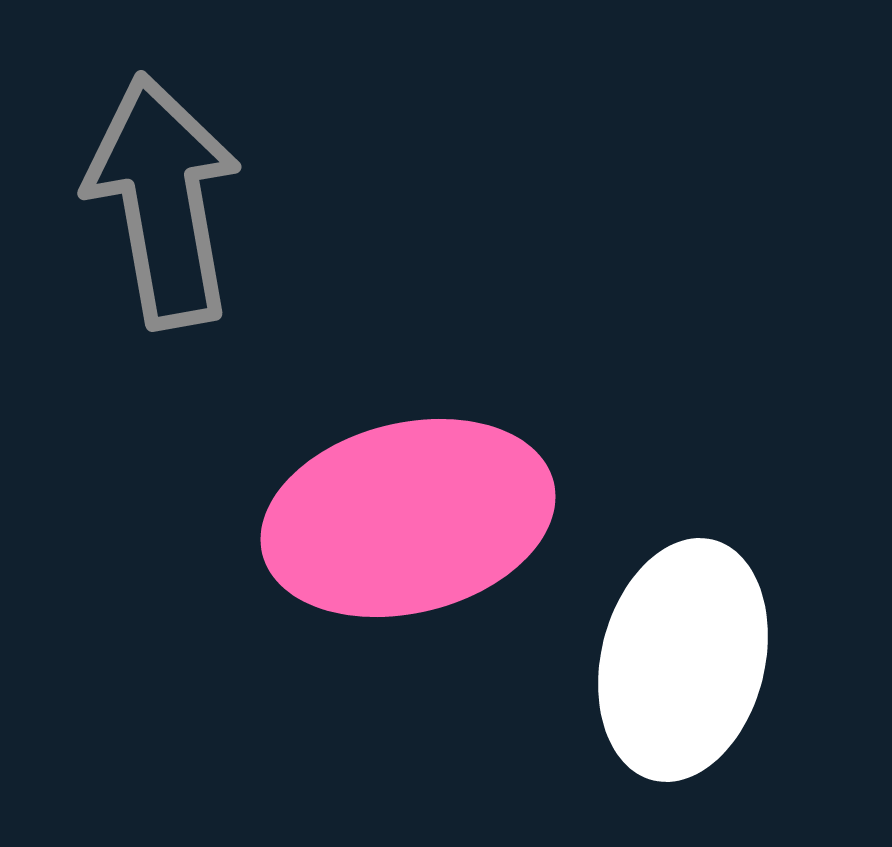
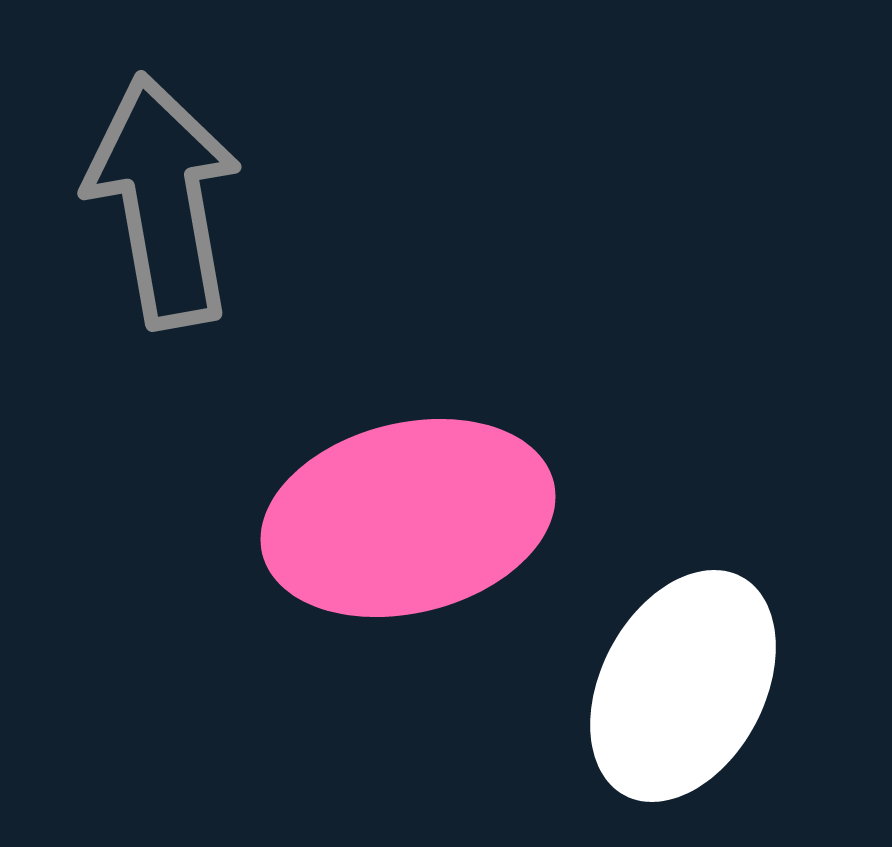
white ellipse: moved 26 px down; rotated 14 degrees clockwise
